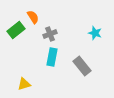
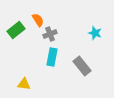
orange semicircle: moved 5 px right, 3 px down
yellow triangle: rotated 24 degrees clockwise
